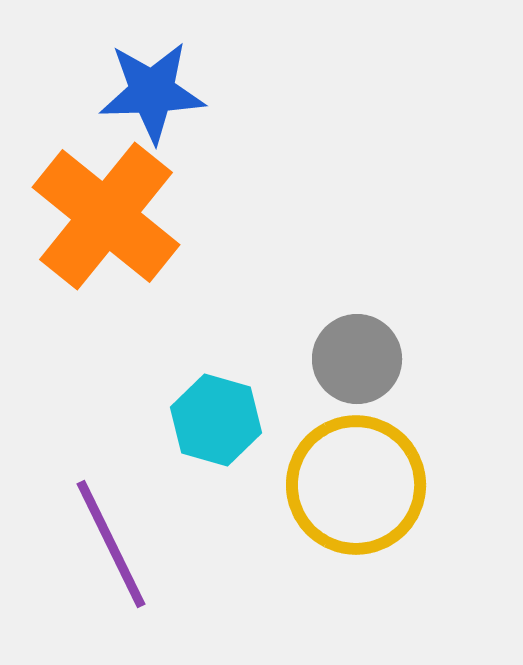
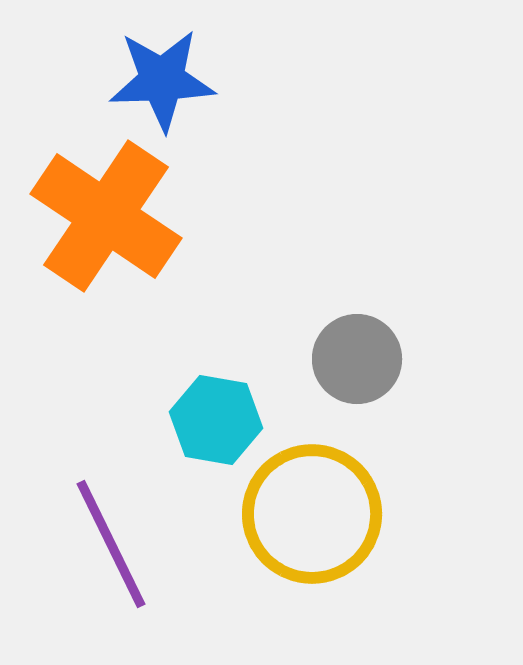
blue star: moved 10 px right, 12 px up
orange cross: rotated 5 degrees counterclockwise
cyan hexagon: rotated 6 degrees counterclockwise
yellow circle: moved 44 px left, 29 px down
